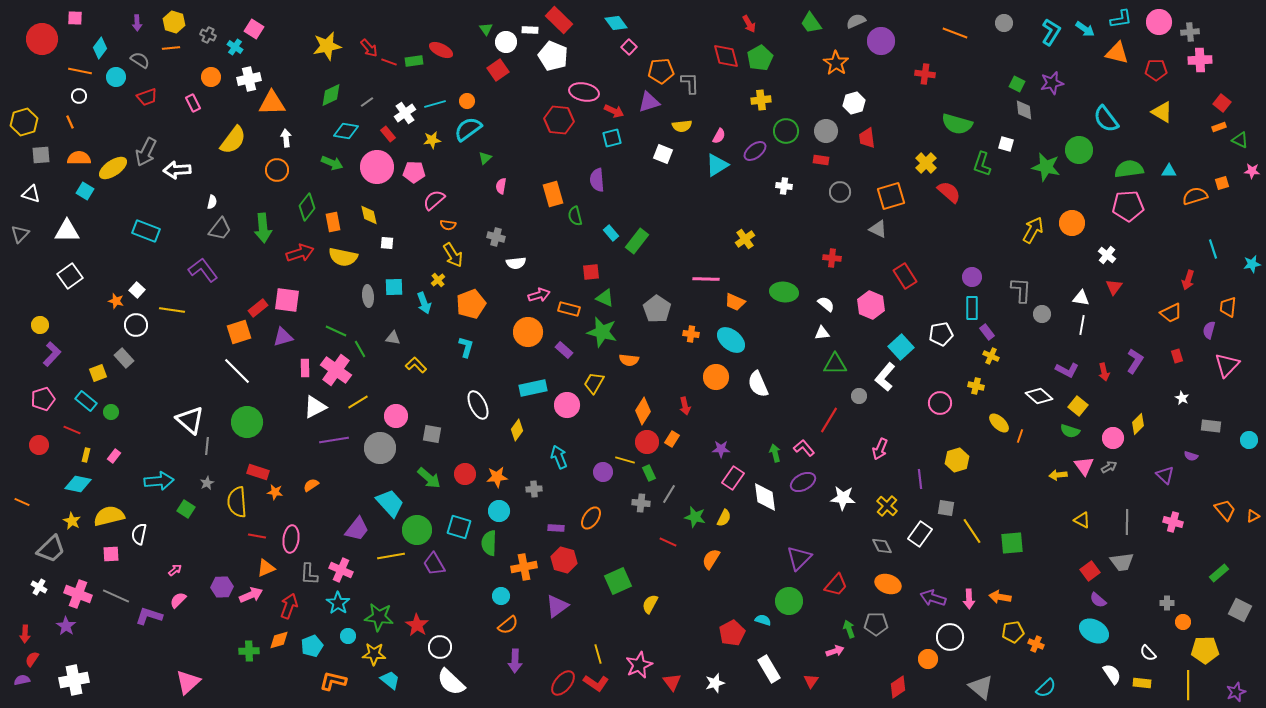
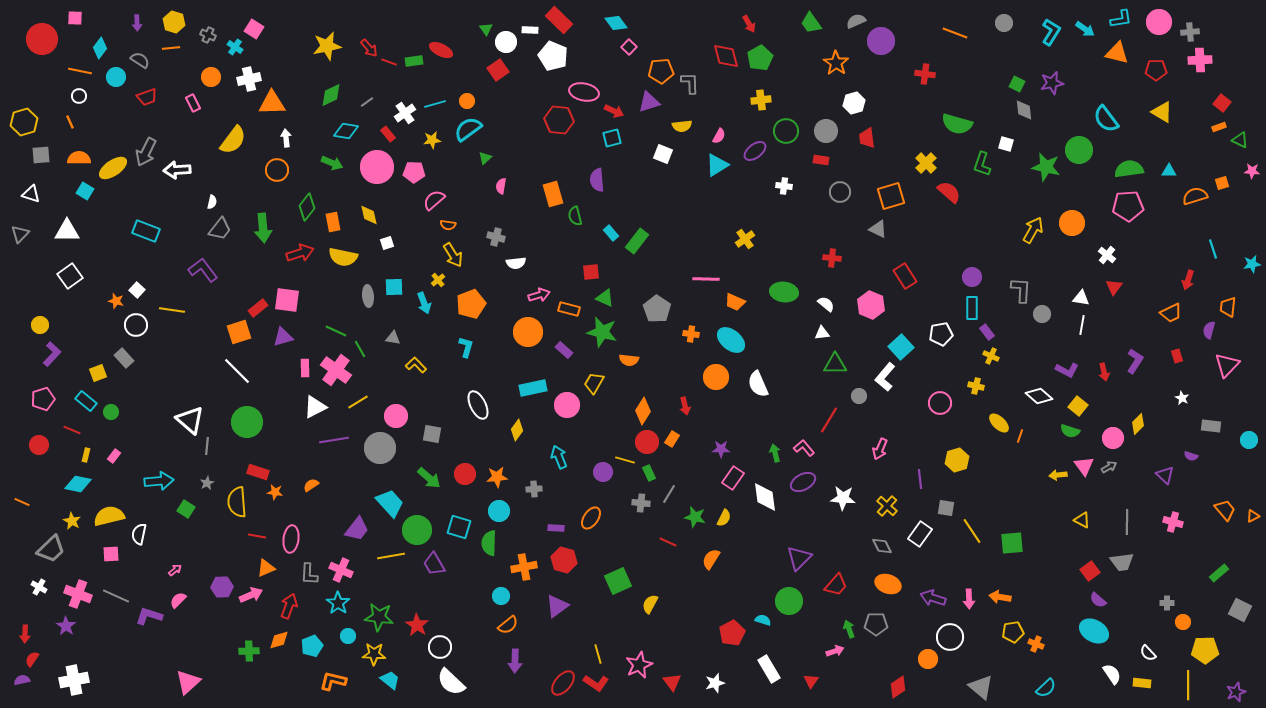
white square at (387, 243): rotated 24 degrees counterclockwise
